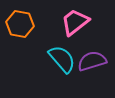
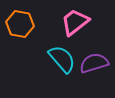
purple semicircle: moved 2 px right, 2 px down
